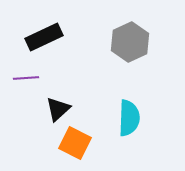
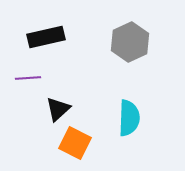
black rectangle: moved 2 px right; rotated 12 degrees clockwise
purple line: moved 2 px right
